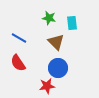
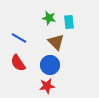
cyan rectangle: moved 3 px left, 1 px up
blue circle: moved 8 px left, 3 px up
